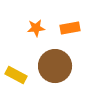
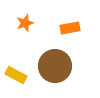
orange star: moved 11 px left, 5 px up; rotated 12 degrees counterclockwise
